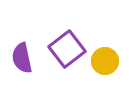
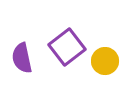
purple square: moved 2 px up
